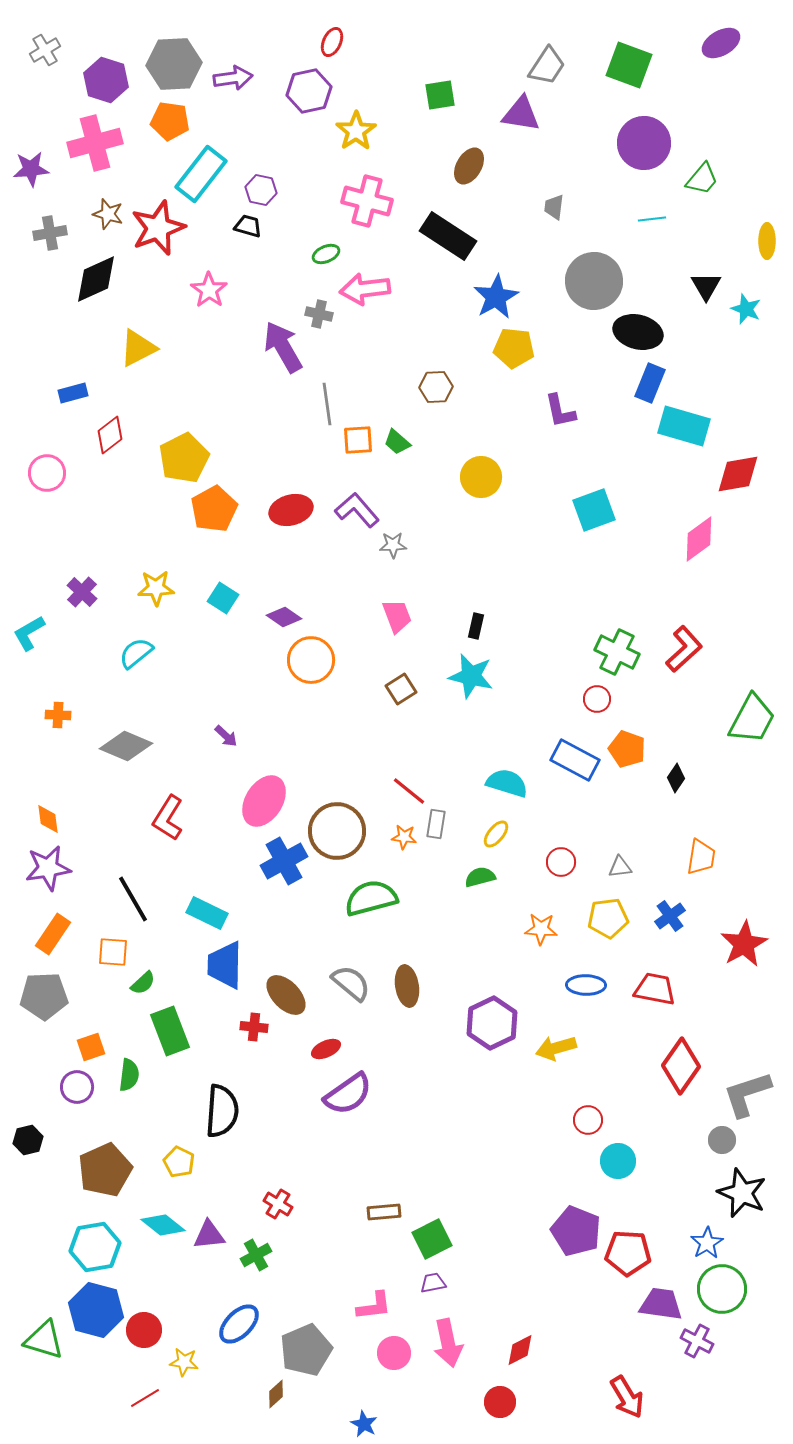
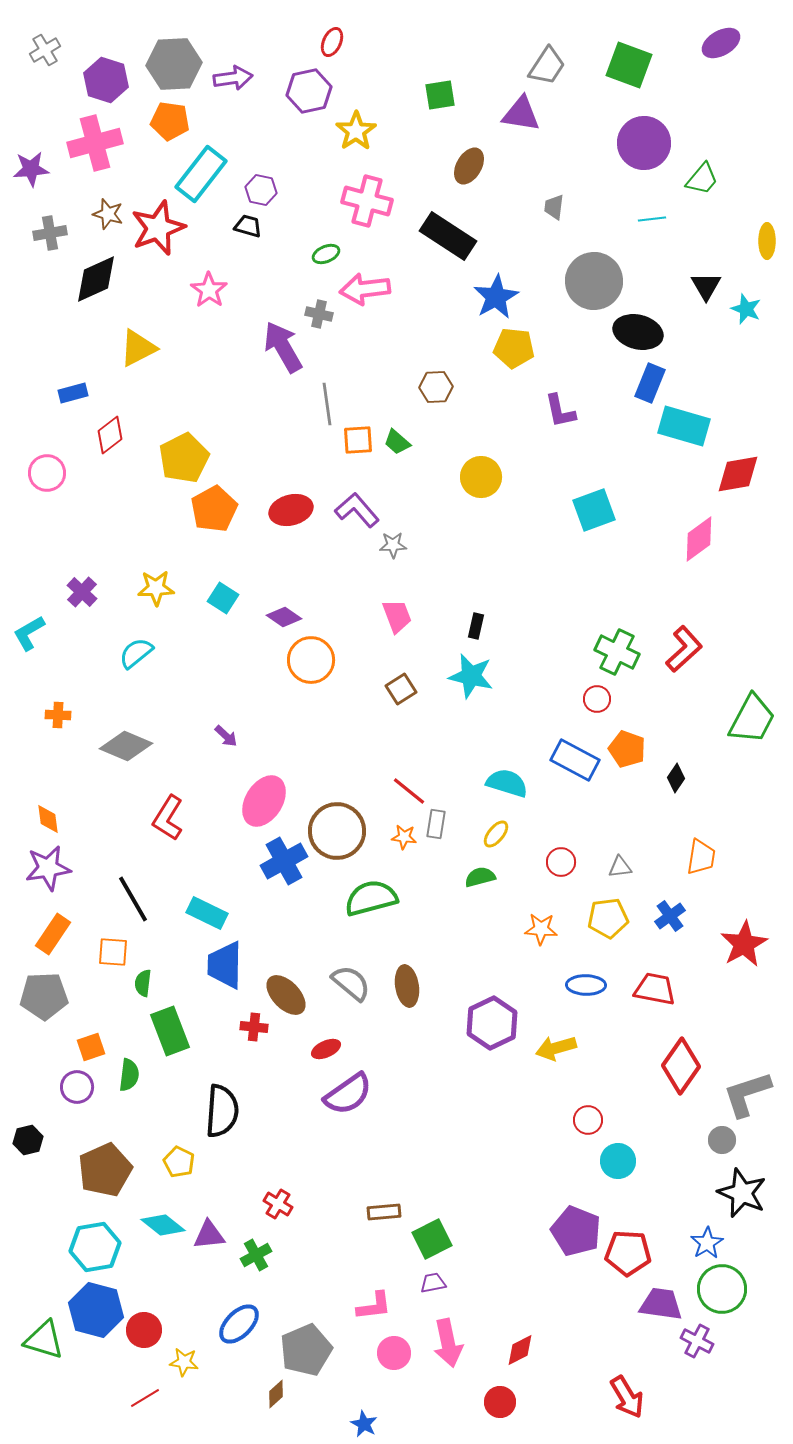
green semicircle at (143, 983): rotated 140 degrees clockwise
